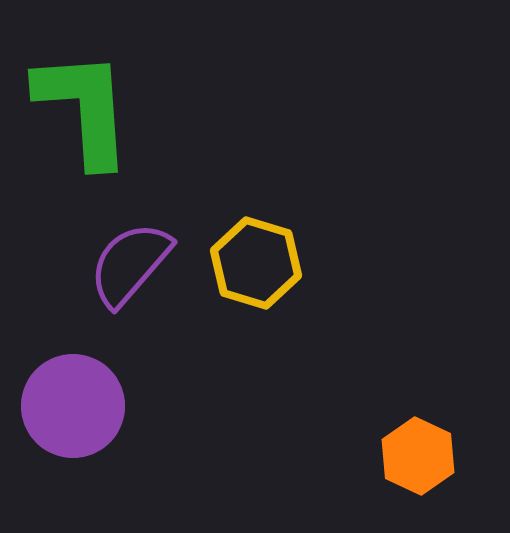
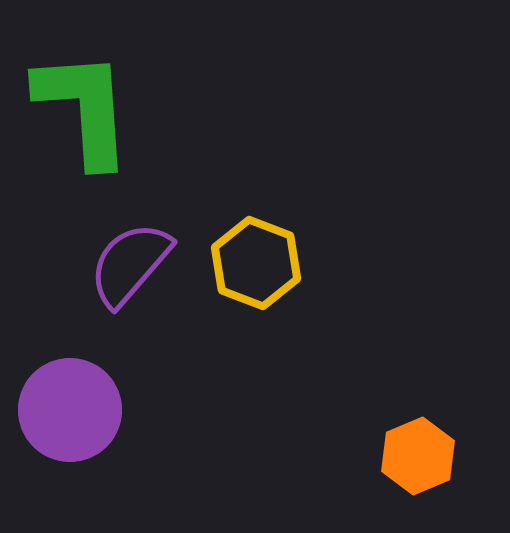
yellow hexagon: rotated 4 degrees clockwise
purple circle: moved 3 px left, 4 px down
orange hexagon: rotated 12 degrees clockwise
